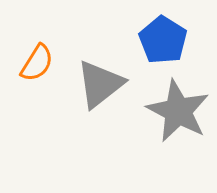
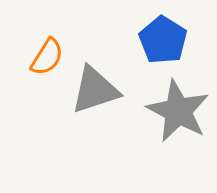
orange semicircle: moved 10 px right, 6 px up
gray triangle: moved 5 px left, 6 px down; rotated 20 degrees clockwise
